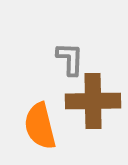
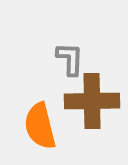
brown cross: moved 1 px left
